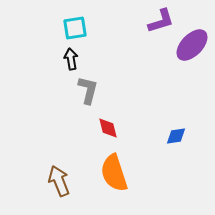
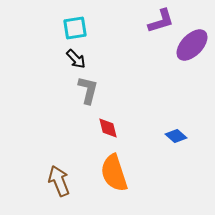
black arrow: moved 5 px right; rotated 145 degrees clockwise
blue diamond: rotated 50 degrees clockwise
